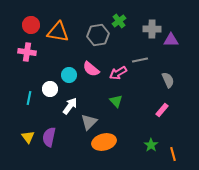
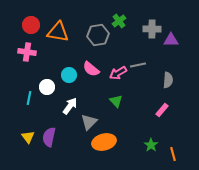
gray line: moved 2 px left, 5 px down
gray semicircle: rotated 28 degrees clockwise
white circle: moved 3 px left, 2 px up
